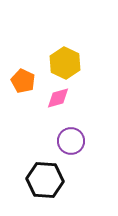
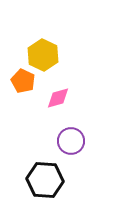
yellow hexagon: moved 22 px left, 8 px up
